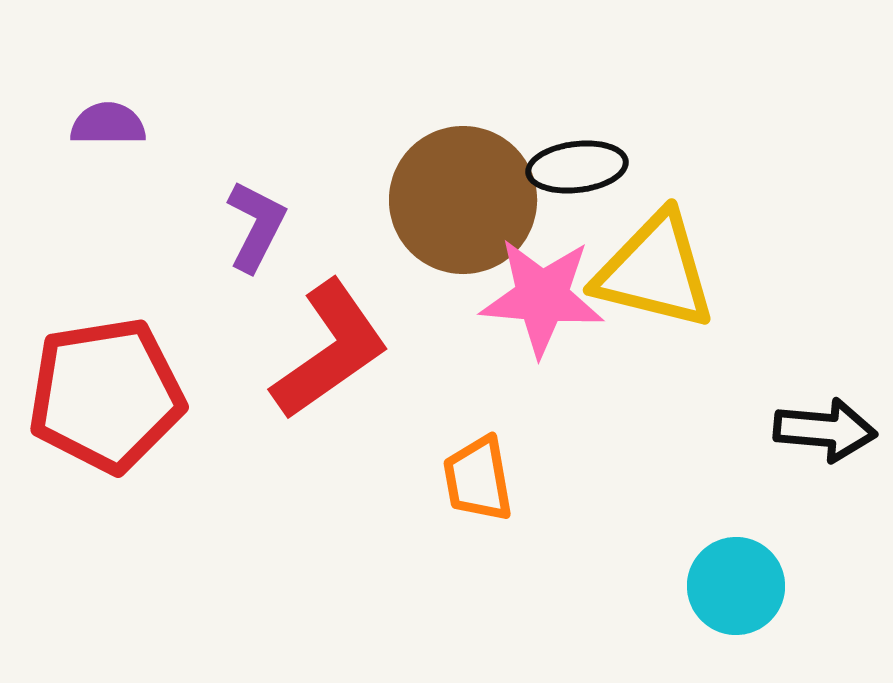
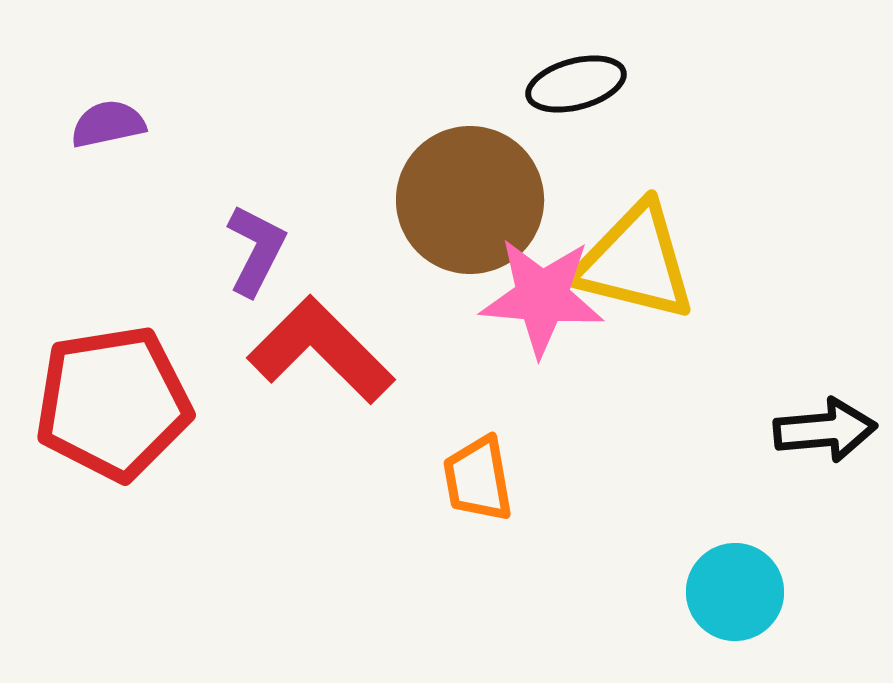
purple semicircle: rotated 12 degrees counterclockwise
black ellipse: moved 1 px left, 83 px up; rotated 8 degrees counterclockwise
brown circle: moved 7 px right
purple L-shape: moved 24 px down
yellow triangle: moved 20 px left, 9 px up
red L-shape: moved 9 px left; rotated 100 degrees counterclockwise
red pentagon: moved 7 px right, 8 px down
black arrow: rotated 10 degrees counterclockwise
cyan circle: moved 1 px left, 6 px down
